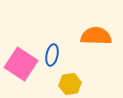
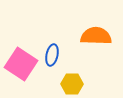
yellow hexagon: moved 2 px right; rotated 10 degrees clockwise
